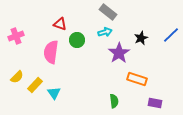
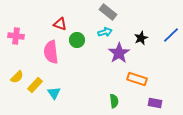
pink cross: rotated 28 degrees clockwise
pink semicircle: rotated 15 degrees counterclockwise
